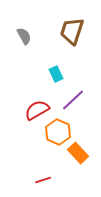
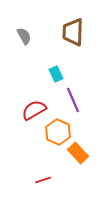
brown trapezoid: moved 1 px right, 1 px down; rotated 16 degrees counterclockwise
purple line: rotated 70 degrees counterclockwise
red semicircle: moved 3 px left
